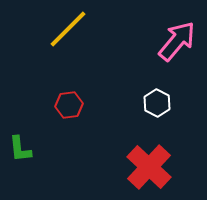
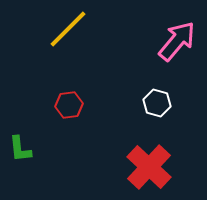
white hexagon: rotated 12 degrees counterclockwise
